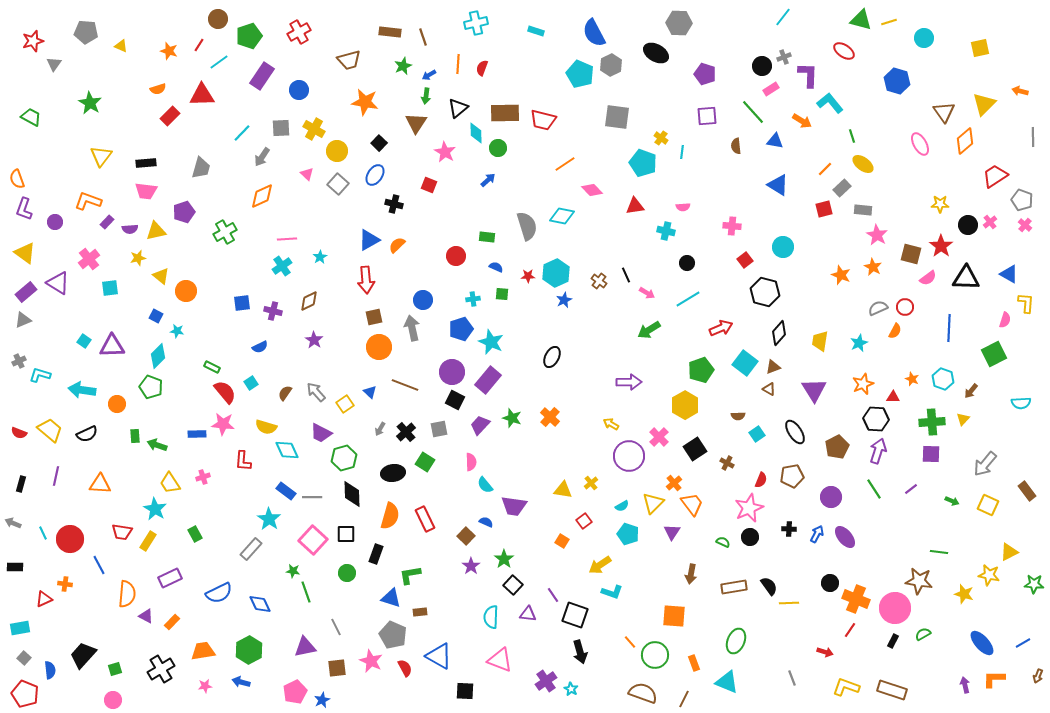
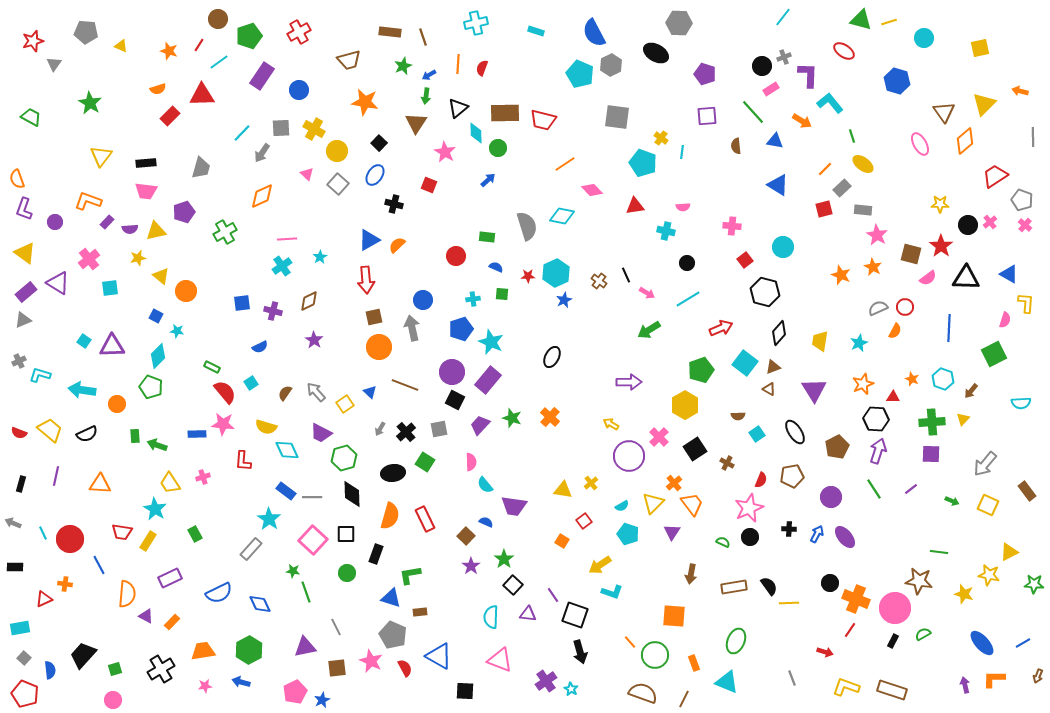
gray arrow at (262, 157): moved 4 px up
